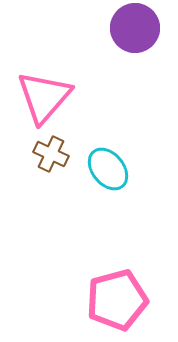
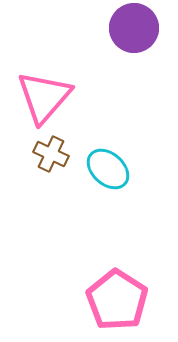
purple circle: moved 1 px left
cyan ellipse: rotated 9 degrees counterclockwise
pink pentagon: rotated 24 degrees counterclockwise
